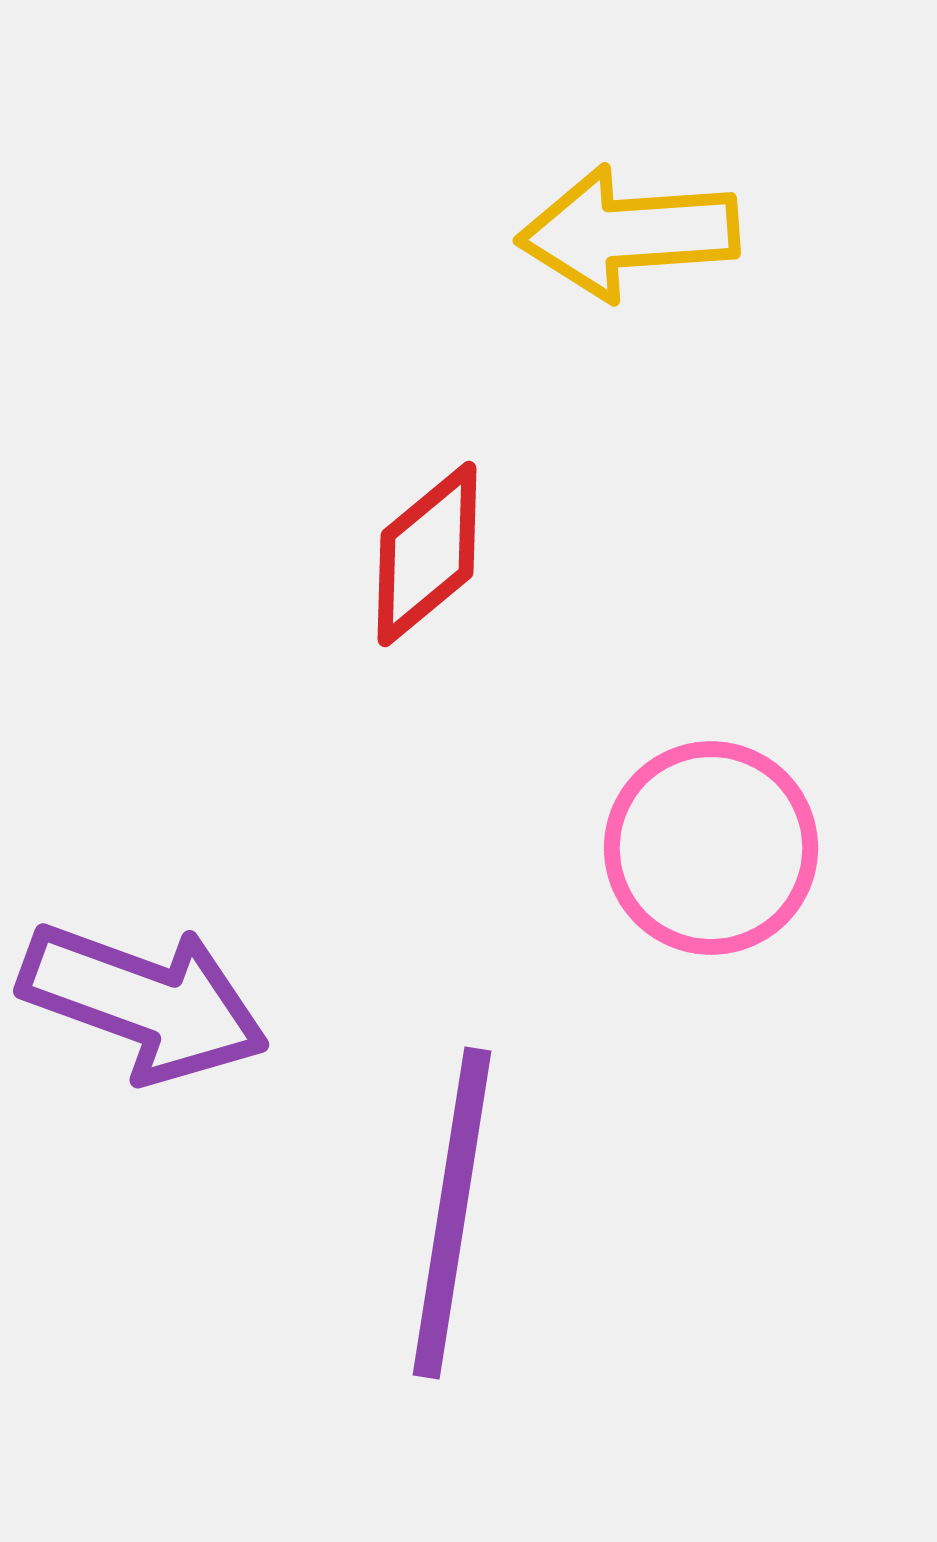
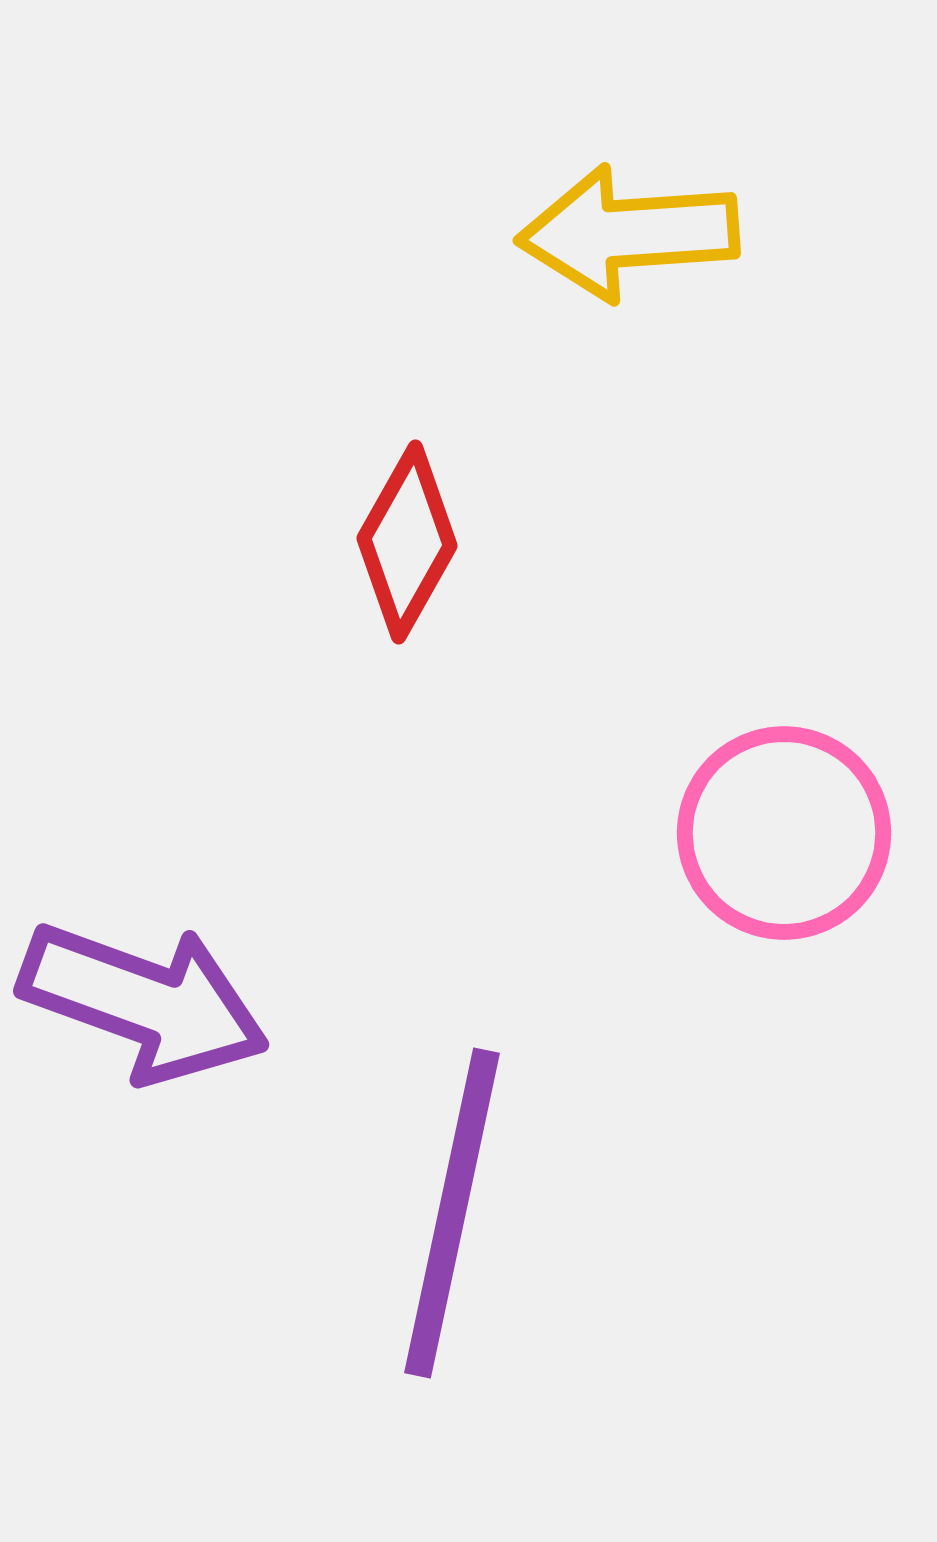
red diamond: moved 20 px left, 12 px up; rotated 21 degrees counterclockwise
pink circle: moved 73 px right, 15 px up
purple line: rotated 3 degrees clockwise
